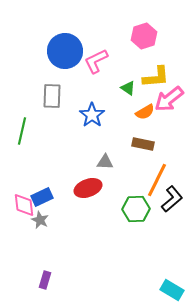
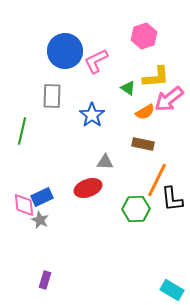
black L-shape: rotated 124 degrees clockwise
